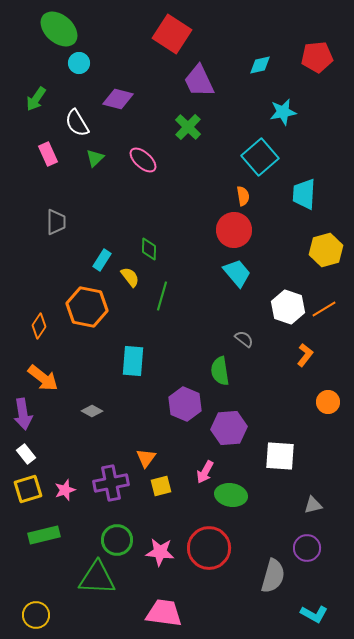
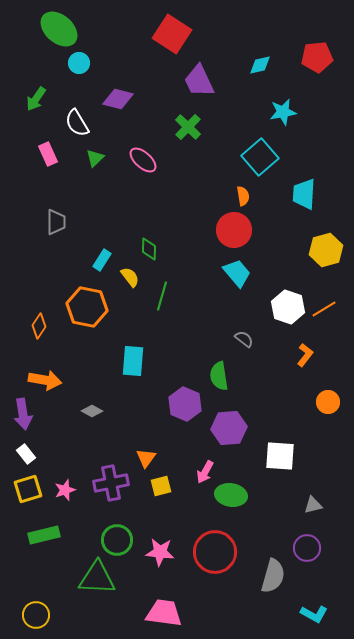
green semicircle at (220, 371): moved 1 px left, 5 px down
orange arrow at (43, 378): moved 2 px right, 2 px down; rotated 28 degrees counterclockwise
red circle at (209, 548): moved 6 px right, 4 px down
